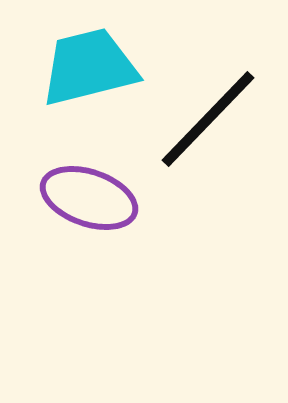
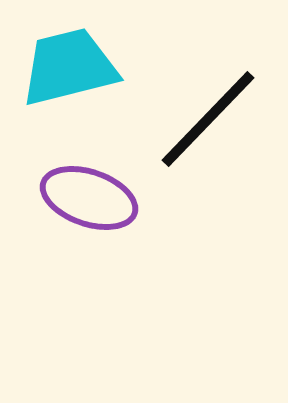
cyan trapezoid: moved 20 px left
